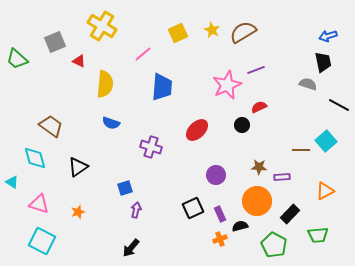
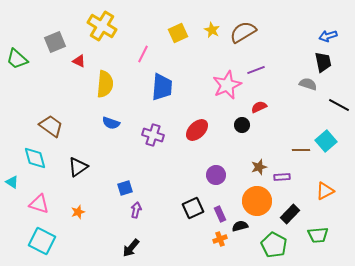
pink line at (143, 54): rotated 24 degrees counterclockwise
purple cross at (151, 147): moved 2 px right, 12 px up
brown star at (259, 167): rotated 21 degrees counterclockwise
